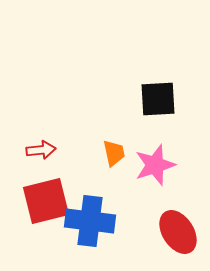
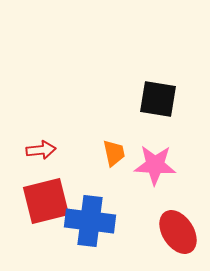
black square: rotated 12 degrees clockwise
pink star: rotated 21 degrees clockwise
